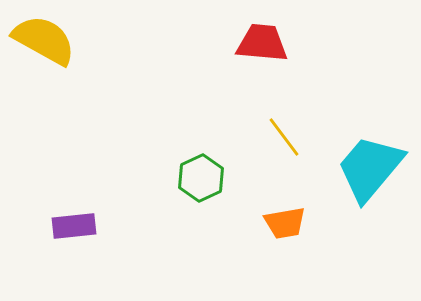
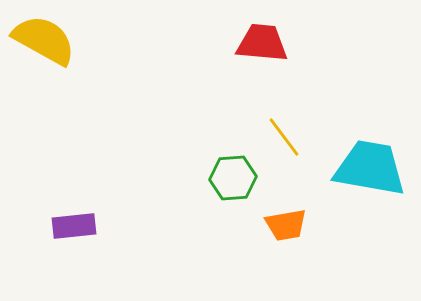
cyan trapezoid: rotated 60 degrees clockwise
green hexagon: moved 32 px right; rotated 21 degrees clockwise
orange trapezoid: moved 1 px right, 2 px down
